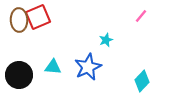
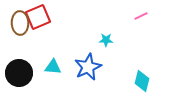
pink line: rotated 24 degrees clockwise
brown ellipse: moved 1 px right, 3 px down
cyan star: rotated 24 degrees clockwise
black circle: moved 2 px up
cyan diamond: rotated 30 degrees counterclockwise
